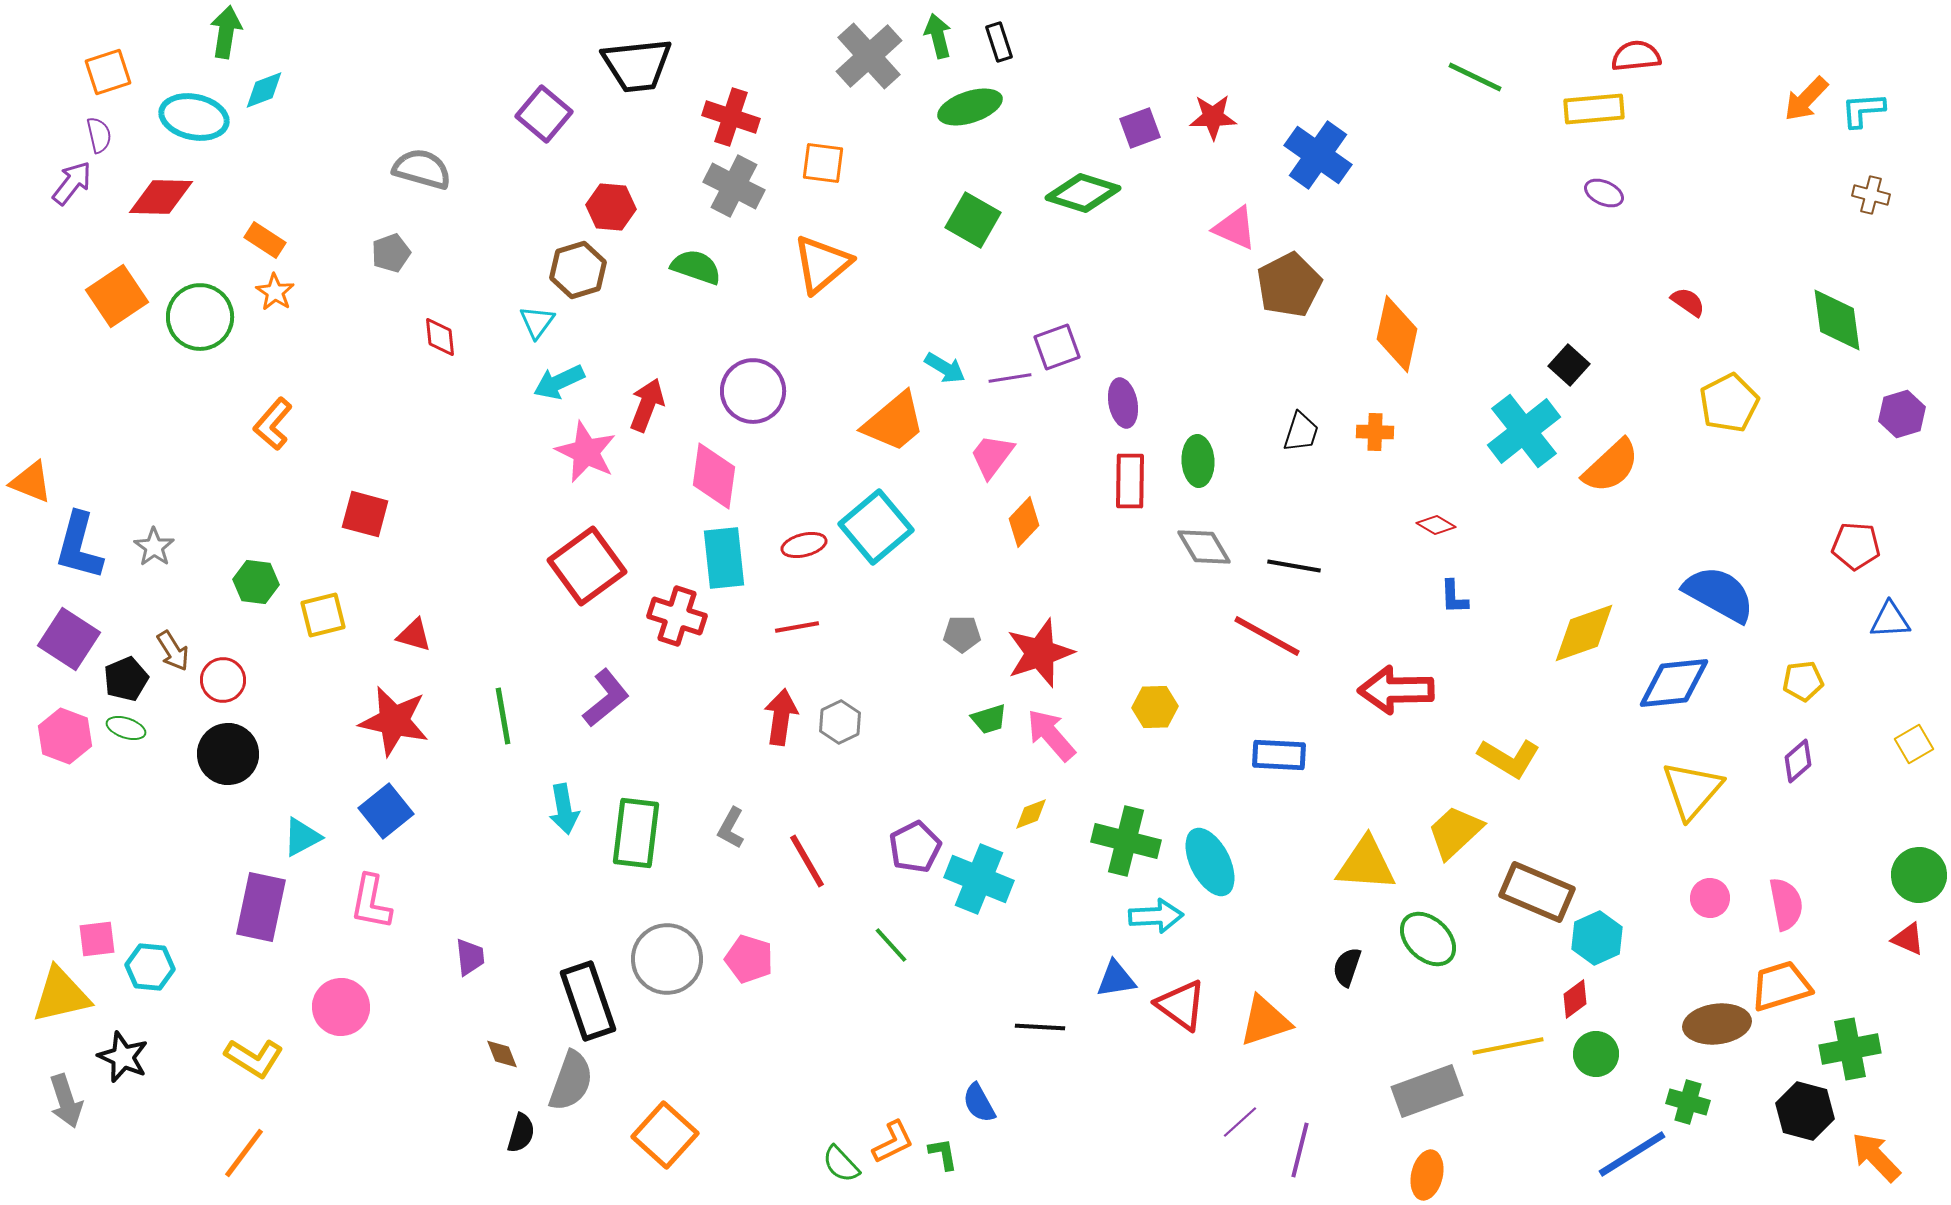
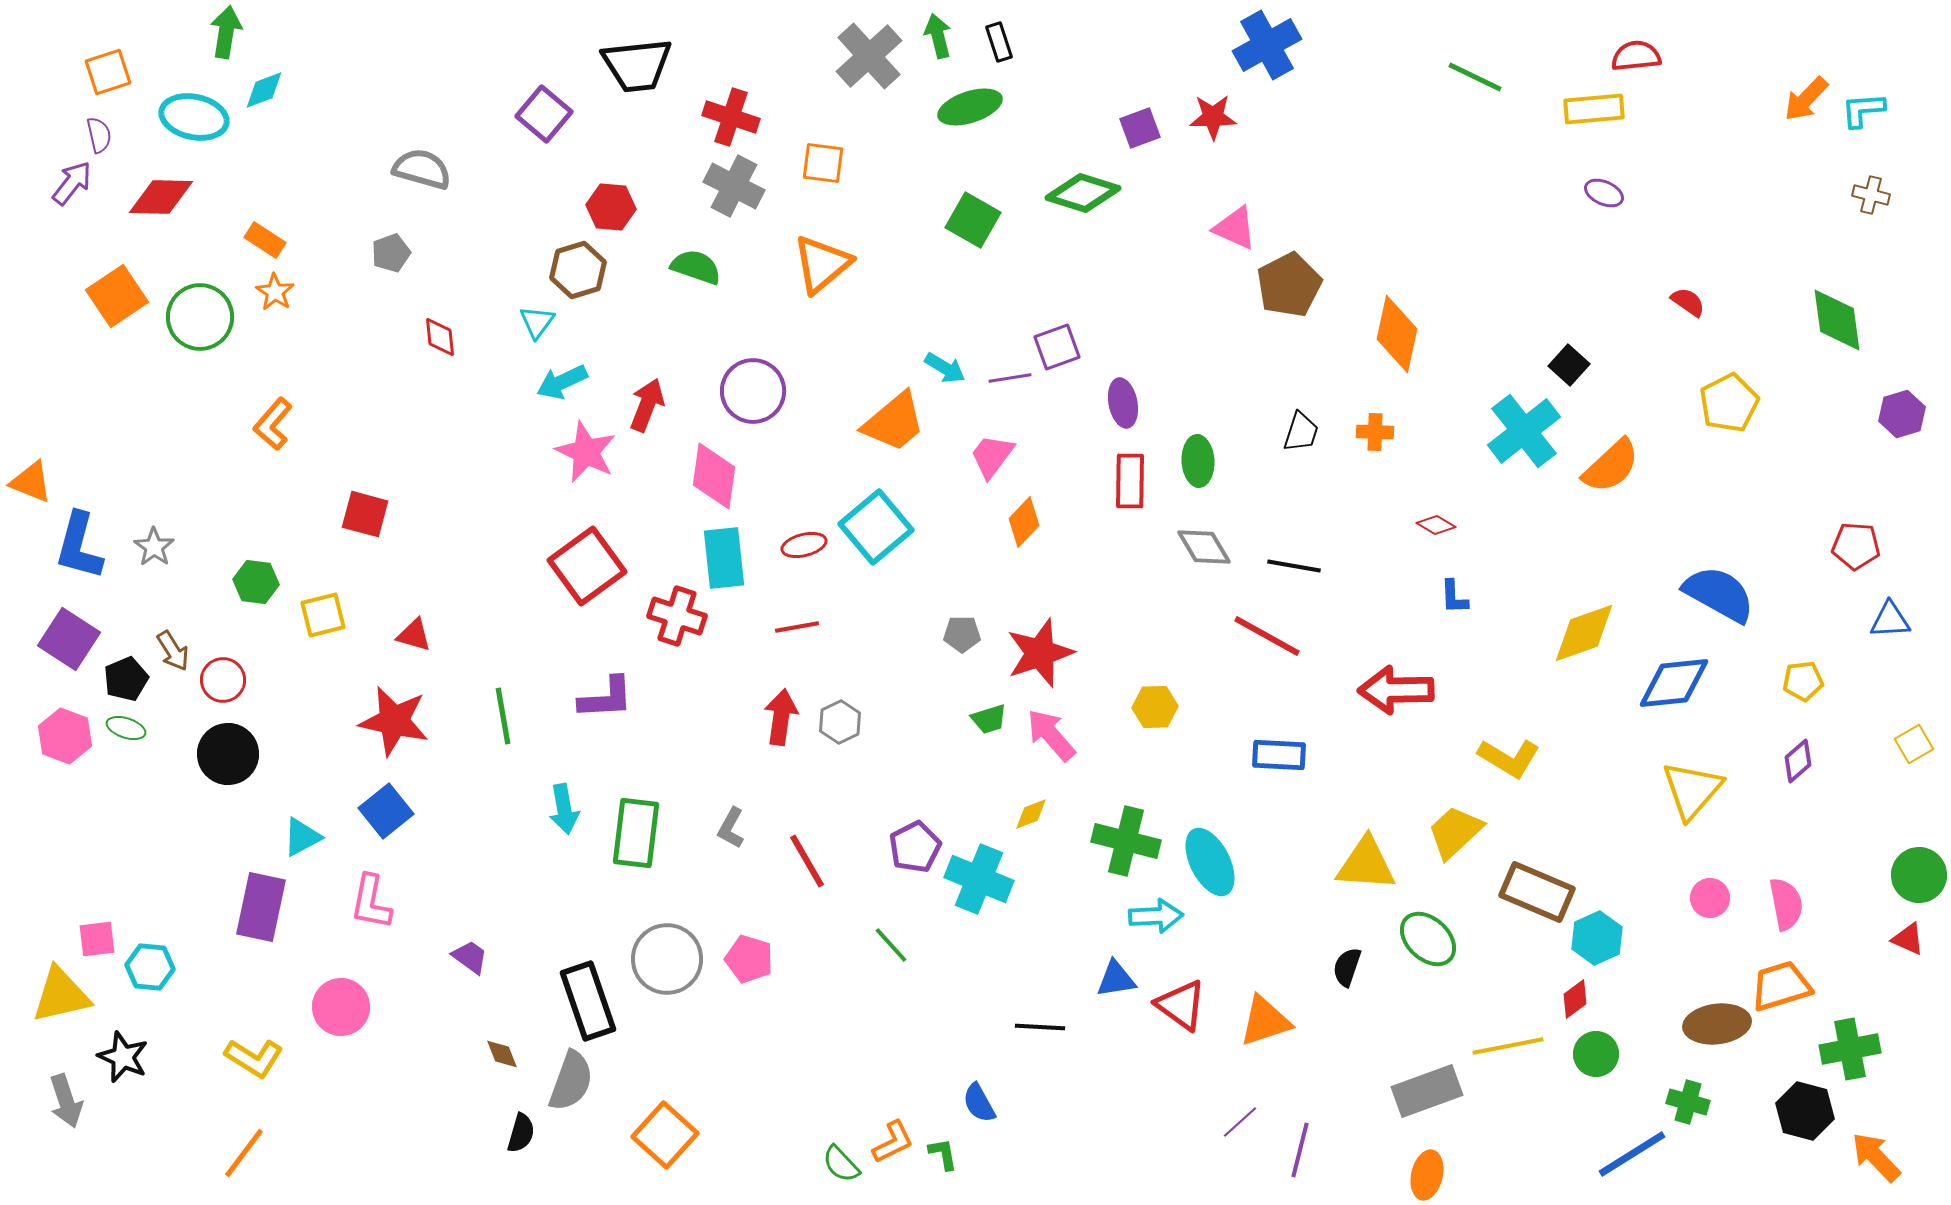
blue cross at (1318, 155): moved 51 px left, 110 px up; rotated 26 degrees clockwise
cyan arrow at (559, 382): moved 3 px right
purple L-shape at (606, 698): rotated 36 degrees clockwise
purple trapezoid at (470, 957): rotated 48 degrees counterclockwise
